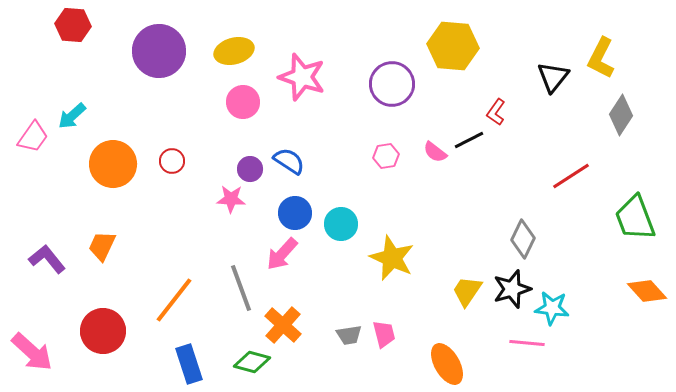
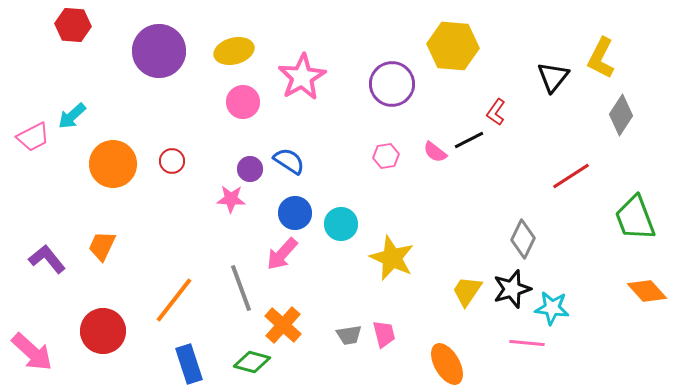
pink star at (302, 77): rotated 24 degrees clockwise
pink trapezoid at (33, 137): rotated 28 degrees clockwise
